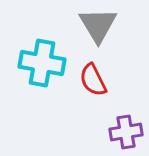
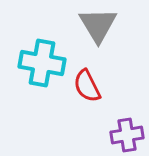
red semicircle: moved 6 px left, 6 px down
purple cross: moved 1 px right, 3 px down
